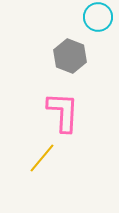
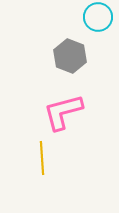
pink L-shape: rotated 108 degrees counterclockwise
yellow line: rotated 44 degrees counterclockwise
